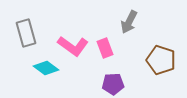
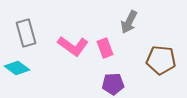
brown pentagon: rotated 12 degrees counterclockwise
cyan diamond: moved 29 px left
